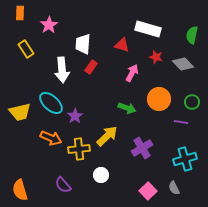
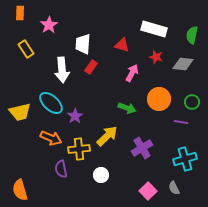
white rectangle: moved 6 px right
gray diamond: rotated 40 degrees counterclockwise
purple semicircle: moved 2 px left, 16 px up; rotated 30 degrees clockwise
